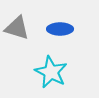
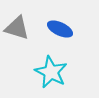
blue ellipse: rotated 25 degrees clockwise
